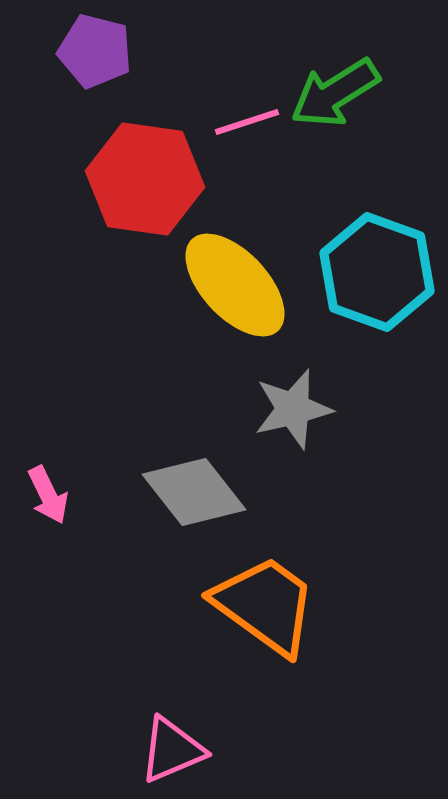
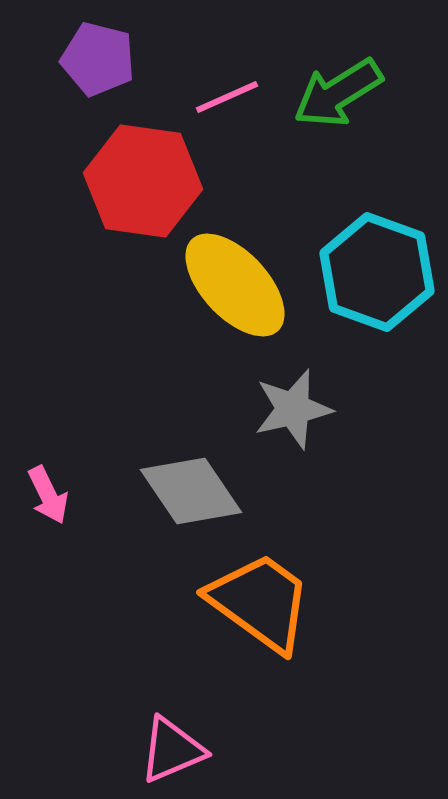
purple pentagon: moved 3 px right, 8 px down
green arrow: moved 3 px right
pink line: moved 20 px left, 25 px up; rotated 6 degrees counterclockwise
red hexagon: moved 2 px left, 2 px down
gray diamond: moved 3 px left, 1 px up; rotated 4 degrees clockwise
orange trapezoid: moved 5 px left, 3 px up
